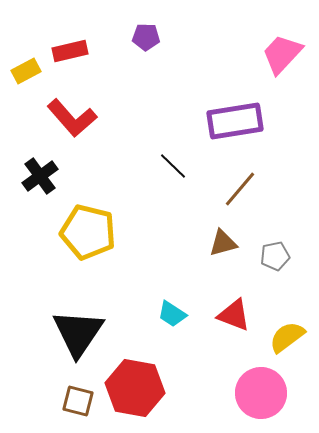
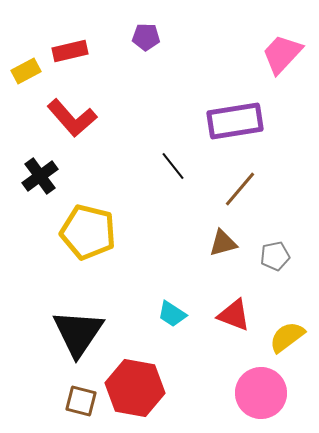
black line: rotated 8 degrees clockwise
brown square: moved 3 px right
